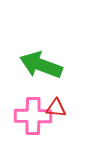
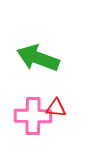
green arrow: moved 3 px left, 7 px up
